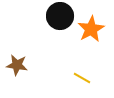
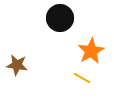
black circle: moved 2 px down
orange star: moved 22 px down
